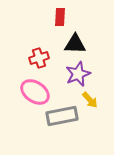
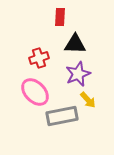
pink ellipse: rotated 12 degrees clockwise
yellow arrow: moved 2 px left
